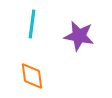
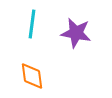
purple star: moved 3 px left, 3 px up
